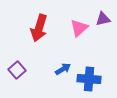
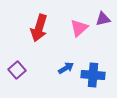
blue arrow: moved 3 px right, 1 px up
blue cross: moved 4 px right, 4 px up
